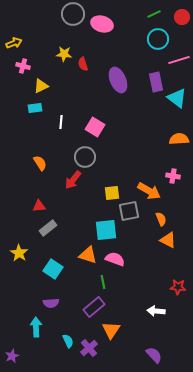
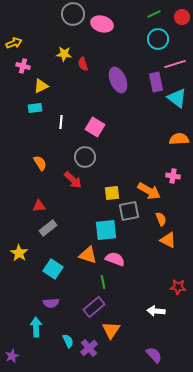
pink line at (179, 60): moved 4 px left, 4 px down
red arrow at (73, 180): rotated 84 degrees counterclockwise
